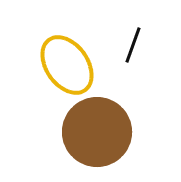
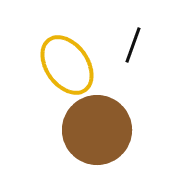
brown circle: moved 2 px up
